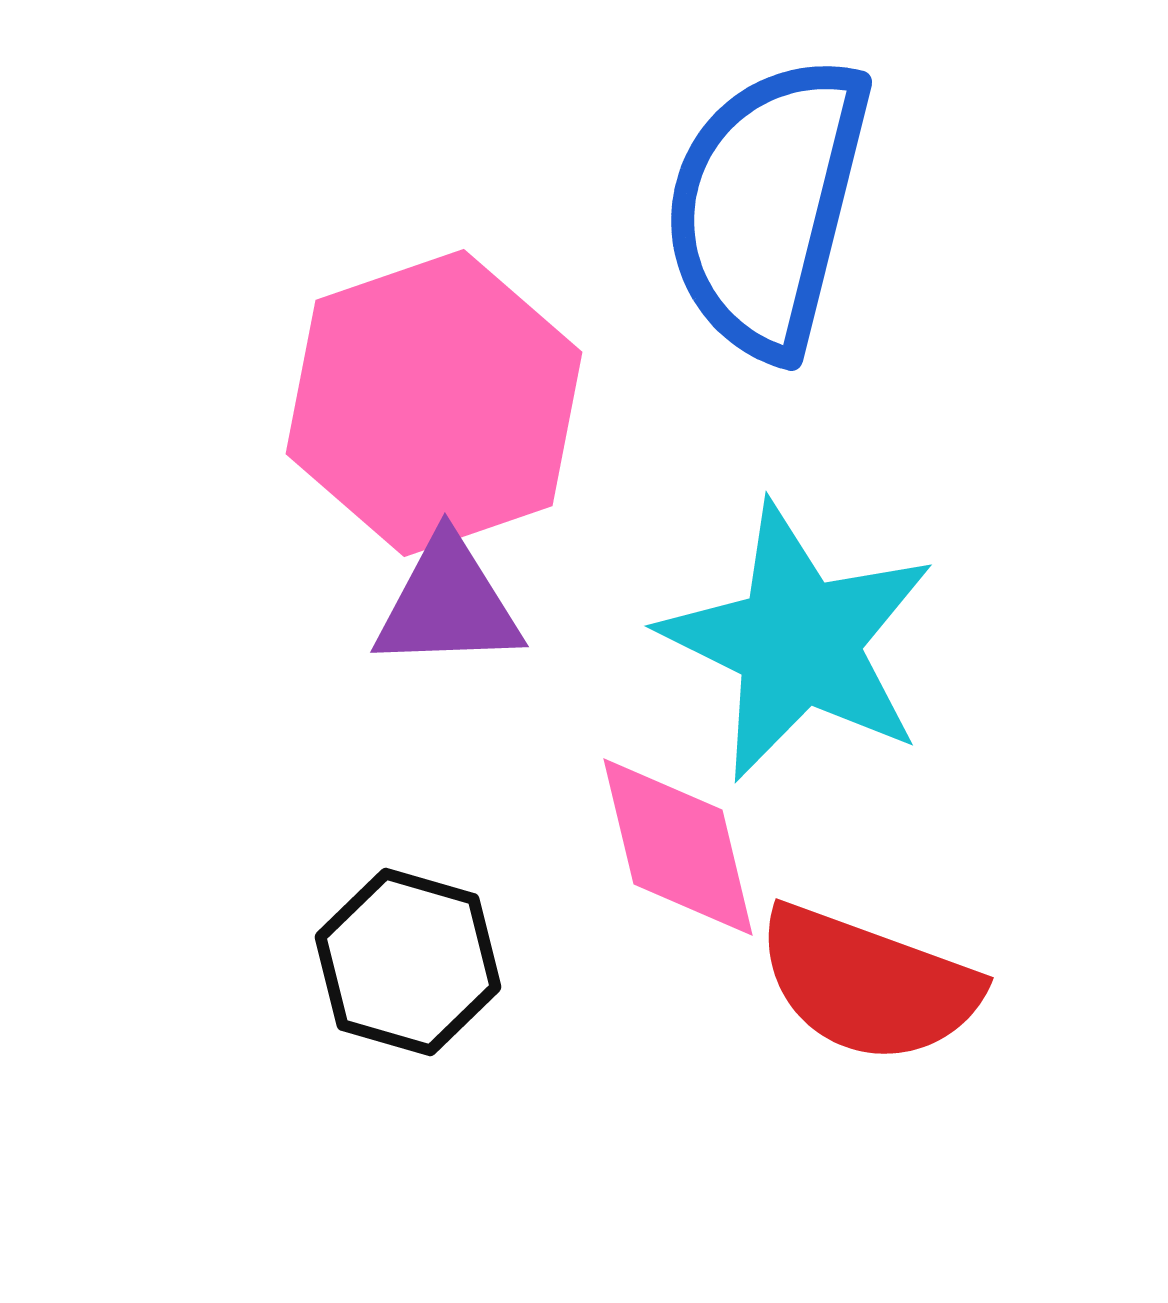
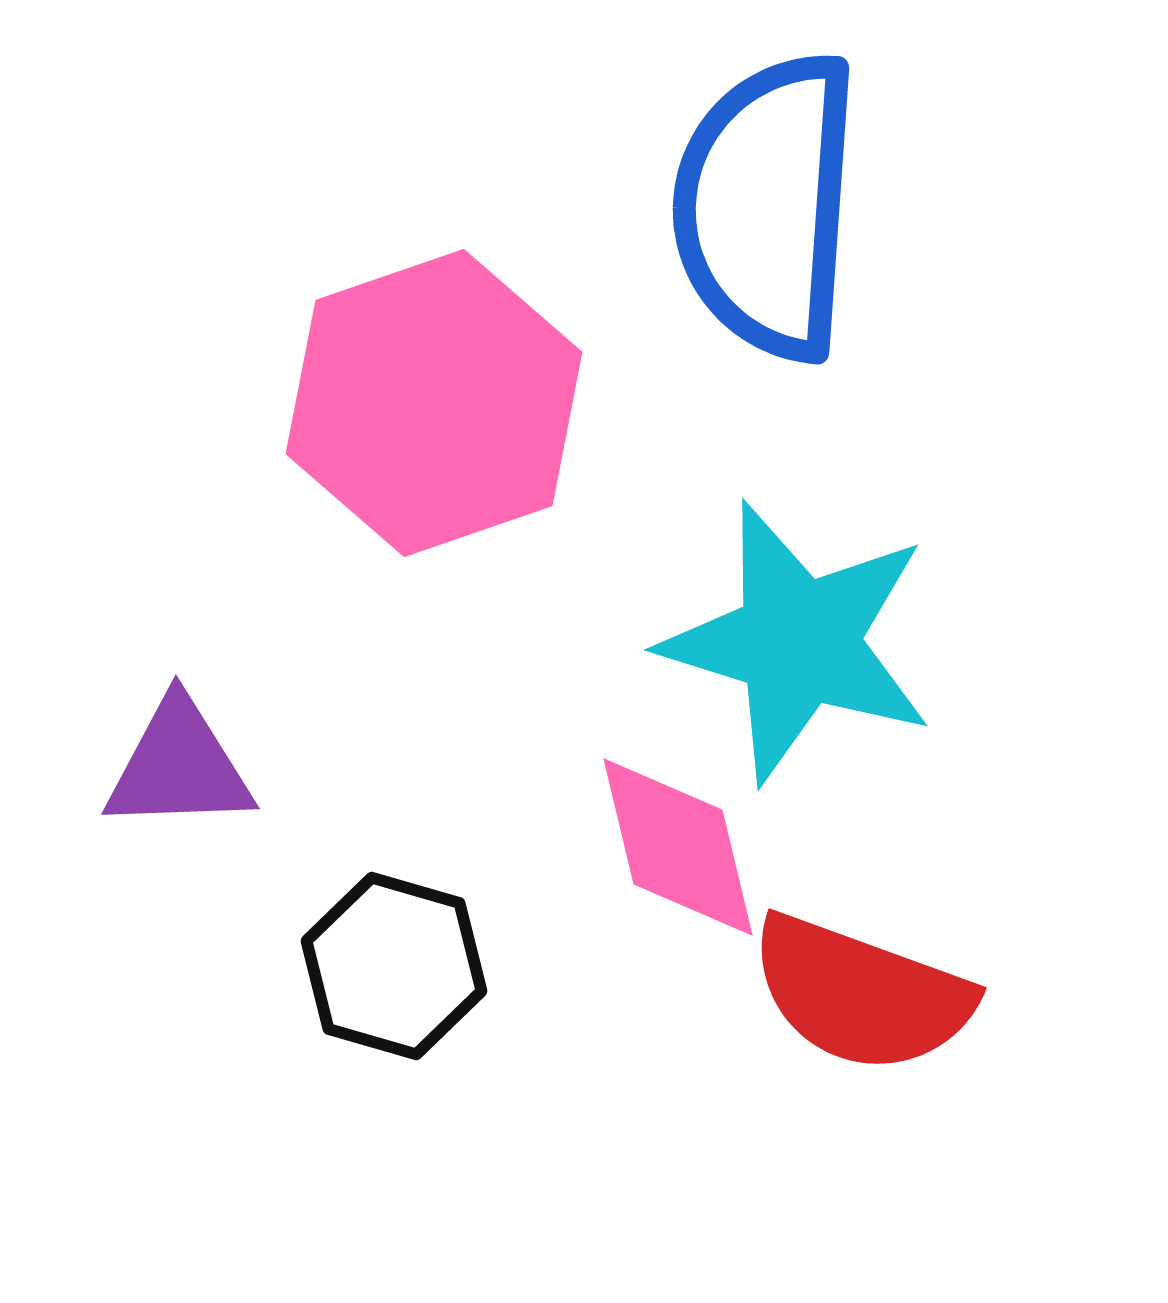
blue semicircle: rotated 10 degrees counterclockwise
purple triangle: moved 269 px left, 162 px down
cyan star: rotated 9 degrees counterclockwise
black hexagon: moved 14 px left, 4 px down
red semicircle: moved 7 px left, 10 px down
